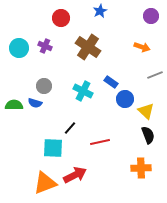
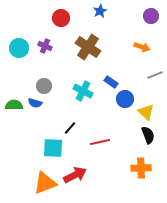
yellow triangle: moved 1 px down
